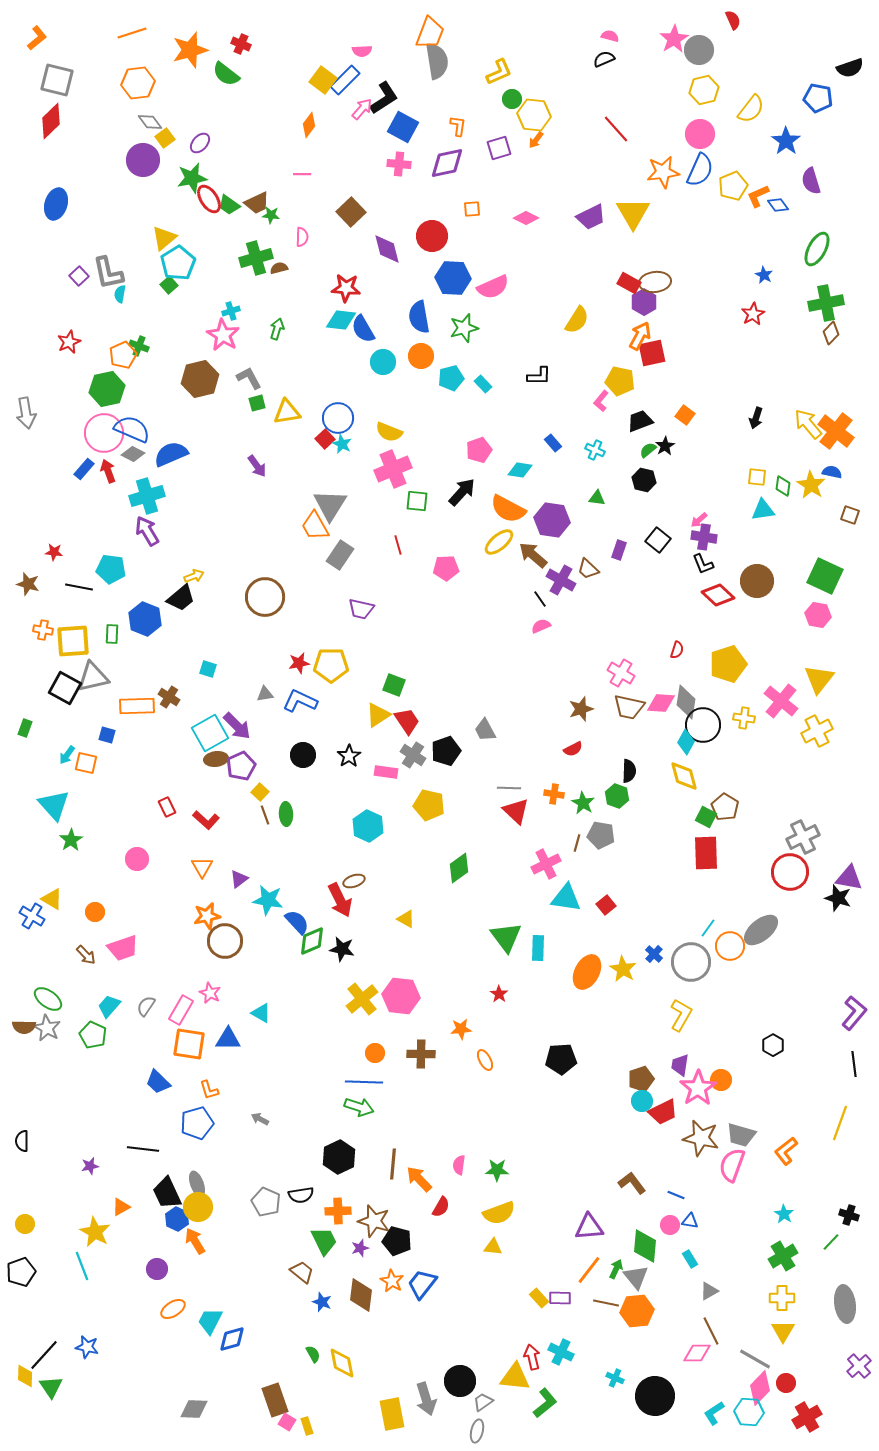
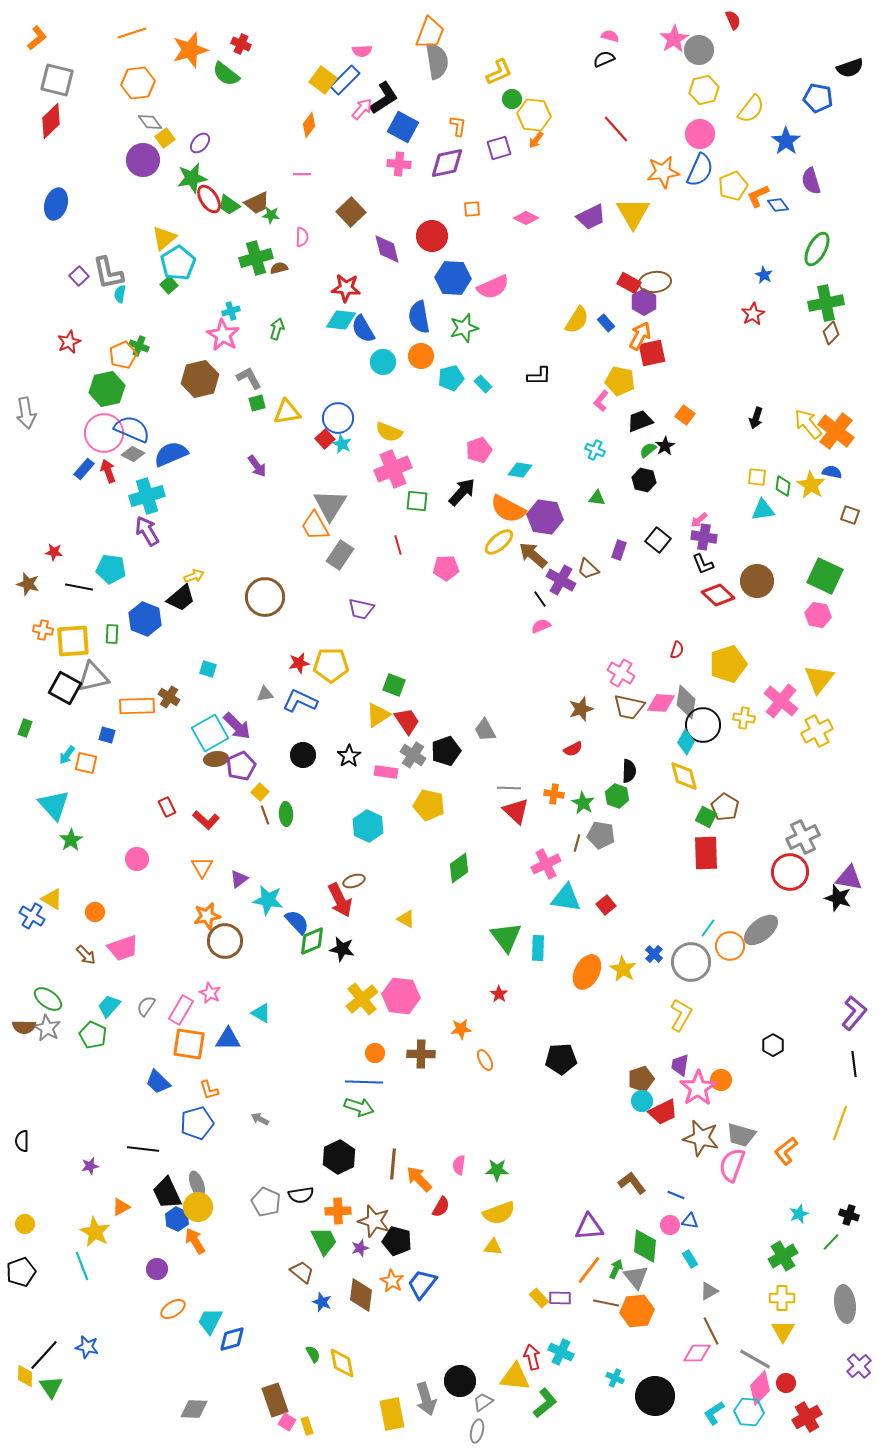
blue rectangle at (553, 443): moved 53 px right, 120 px up
purple hexagon at (552, 520): moved 7 px left, 3 px up
cyan star at (784, 1214): moved 15 px right; rotated 18 degrees clockwise
